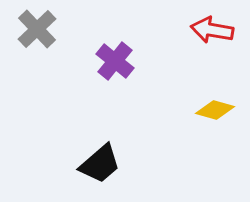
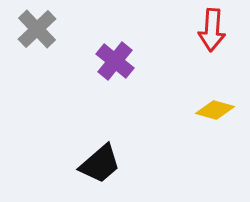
red arrow: rotated 96 degrees counterclockwise
